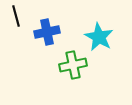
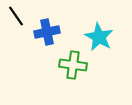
black line: rotated 20 degrees counterclockwise
green cross: rotated 20 degrees clockwise
